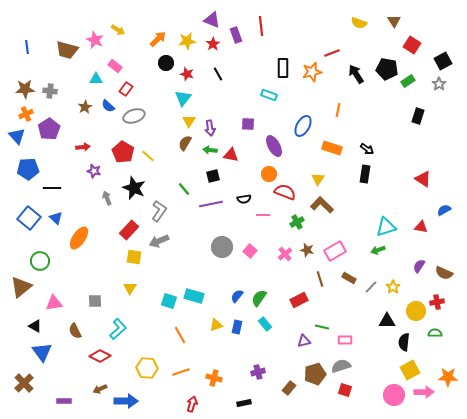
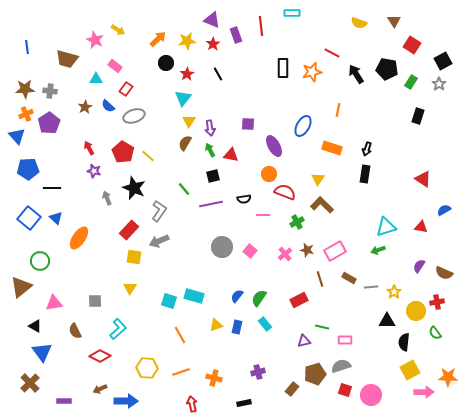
brown trapezoid at (67, 50): moved 9 px down
red line at (332, 53): rotated 49 degrees clockwise
red star at (187, 74): rotated 24 degrees clockwise
green rectangle at (408, 81): moved 3 px right, 1 px down; rotated 24 degrees counterclockwise
cyan rectangle at (269, 95): moved 23 px right, 82 px up; rotated 21 degrees counterclockwise
purple pentagon at (49, 129): moved 6 px up
red arrow at (83, 147): moved 6 px right, 1 px down; rotated 112 degrees counterclockwise
black arrow at (367, 149): rotated 72 degrees clockwise
green arrow at (210, 150): rotated 56 degrees clockwise
gray line at (371, 287): rotated 40 degrees clockwise
yellow star at (393, 287): moved 1 px right, 5 px down
green semicircle at (435, 333): rotated 128 degrees counterclockwise
brown cross at (24, 383): moved 6 px right
brown rectangle at (289, 388): moved 3 px right, 1 px down
pink circle at (394, 395): moved 23 px left
red arrow at (192, 404): rotated 28 degrees counterclockwise
